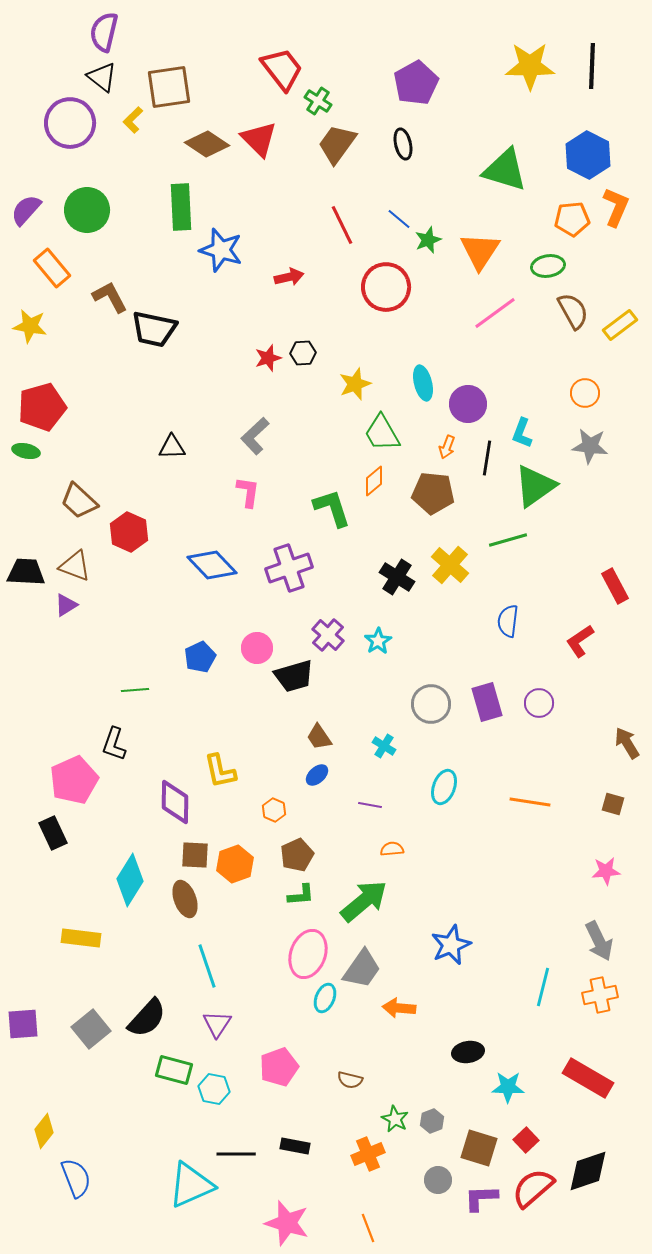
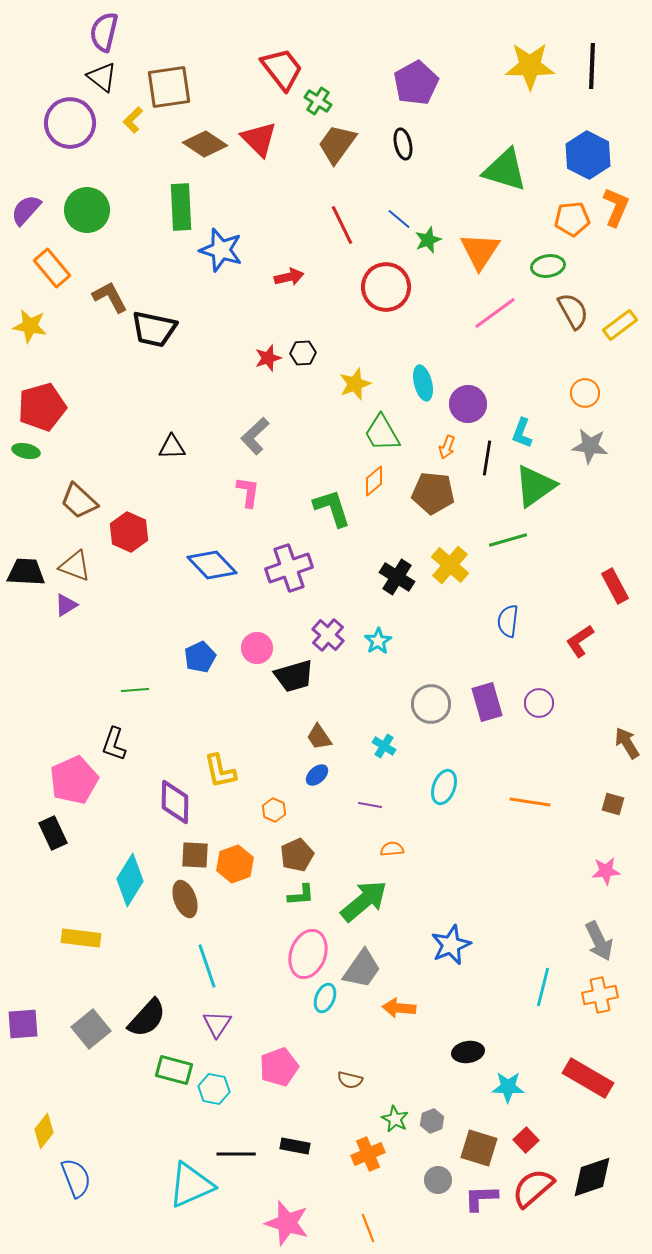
brown diamond at (207, 144): moved 2 px left
black diamond at (588, 1171): moved 4 px right, 6 px down
